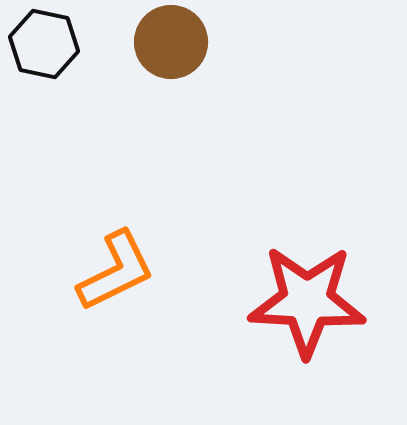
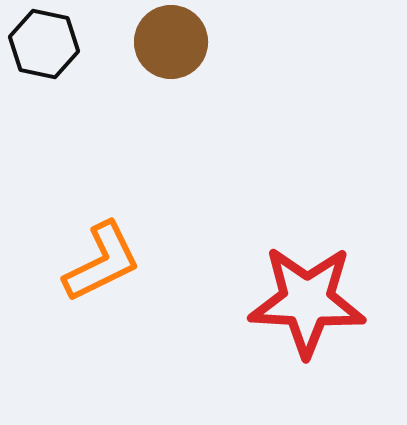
orange L-shape: moved 14 px left, 9 px up
